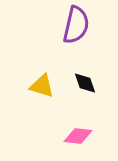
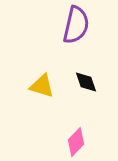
black diamond: moved 1 px right, 1 px up
pink diamond: moved 2 px left, 6 px down; rotated 52 degrees counterclockwise
